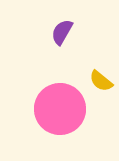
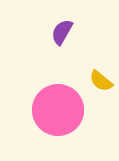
pink circle: moved 2 px left, 1 px down
